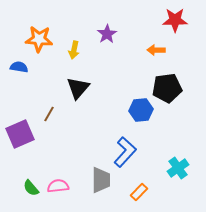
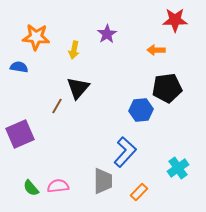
orange star: moved 3 px left, 2 px up
brown line: moved 8 px right, 8 px up
gray trapezoid: moved 2 px right, 1 px down
